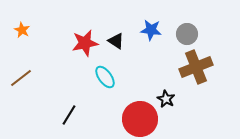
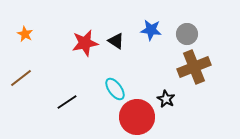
orange star: moved 3 px right, 4 px down
brown cross: moved 2 px left
cyan ellipse: moved 10 px right, 12 px down
black line: moved 2 px left, 13 px up; rotated 25 degrees clockwise
red circle: moved 3 px left, 2 px up
